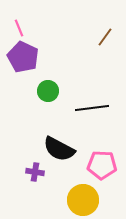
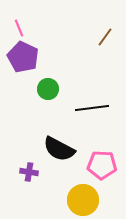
green circle: moved 2 px up
purple cross: moved 6 px left
